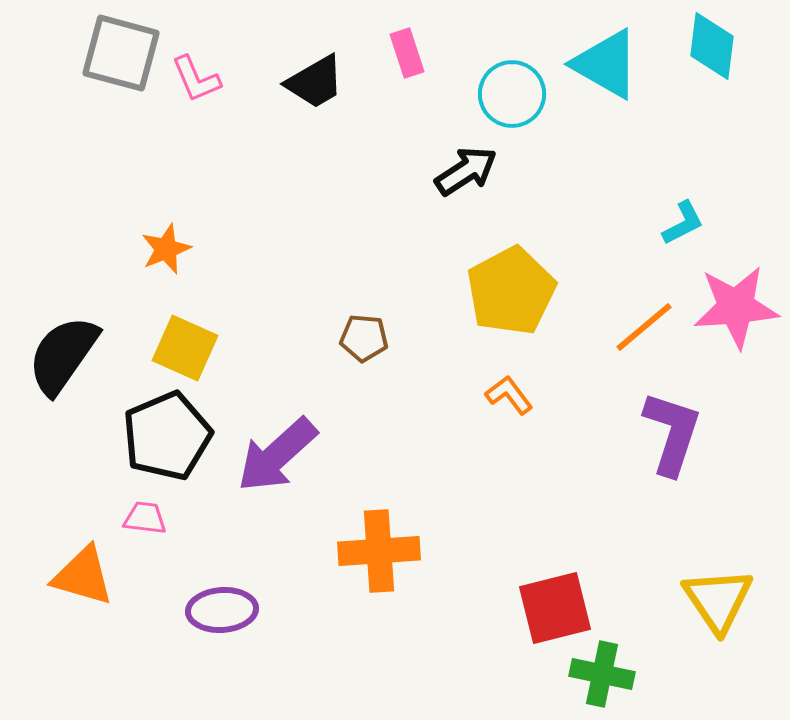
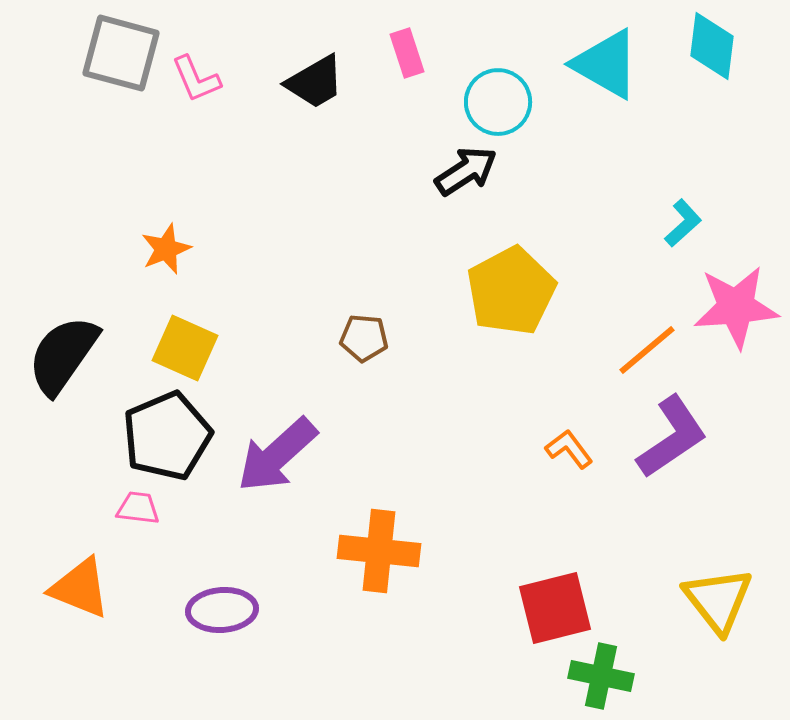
cyan circle: moved 14 px left, 8 px down
cyan L-shape: rotated 15 degrees counterclockwise
orange line: moved 3 px right, 23 px down
orange L-shape: moved 60 px right, 54 px down
purple L-shape: moved 4 px down; rotated 38 degrees clockwise
pink trapezoid: moved 7 px left, 10 px up
orange cross: rotated 10 degrees clockwise
orange triangle: moved 3 px left, 12 px down; rotated 6 degrees clockwise
yellow triangle: rotated 4 degrees counterclockwise
green cross: moved 1 px left, 2 px down
